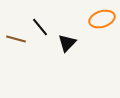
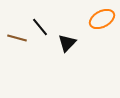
orange ellipse: rotated 10 degrees counterclockwise
brown line: moved 1 px right, 1 px up
